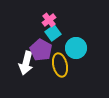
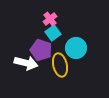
pink cross: moved 1 px right, 1 px up
purple pentagon: rotated 10 degrees counterclockwise
white arrow: rotated 90 degrees counterclockwise
